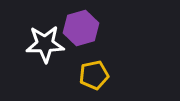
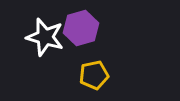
white star: moved 7 px up; rotated 18 degrees clockwise
